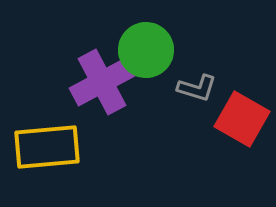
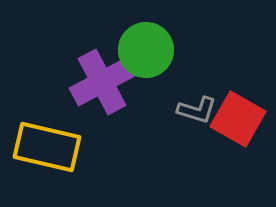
gray L-shape: moved 22 px down
red square: moved 4 px left
yellow rectangle: rotated 18 degrees clockwise
